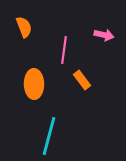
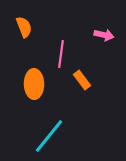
pink line: moved 3 px left, 4 px down
cyan line: rotated 24 degrees clockwise
